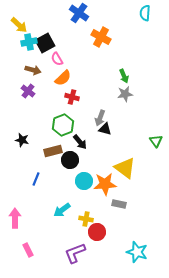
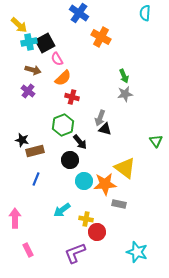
brown rectangle: moved 18 px left
